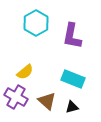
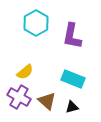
purple cross: moved 3 px right
